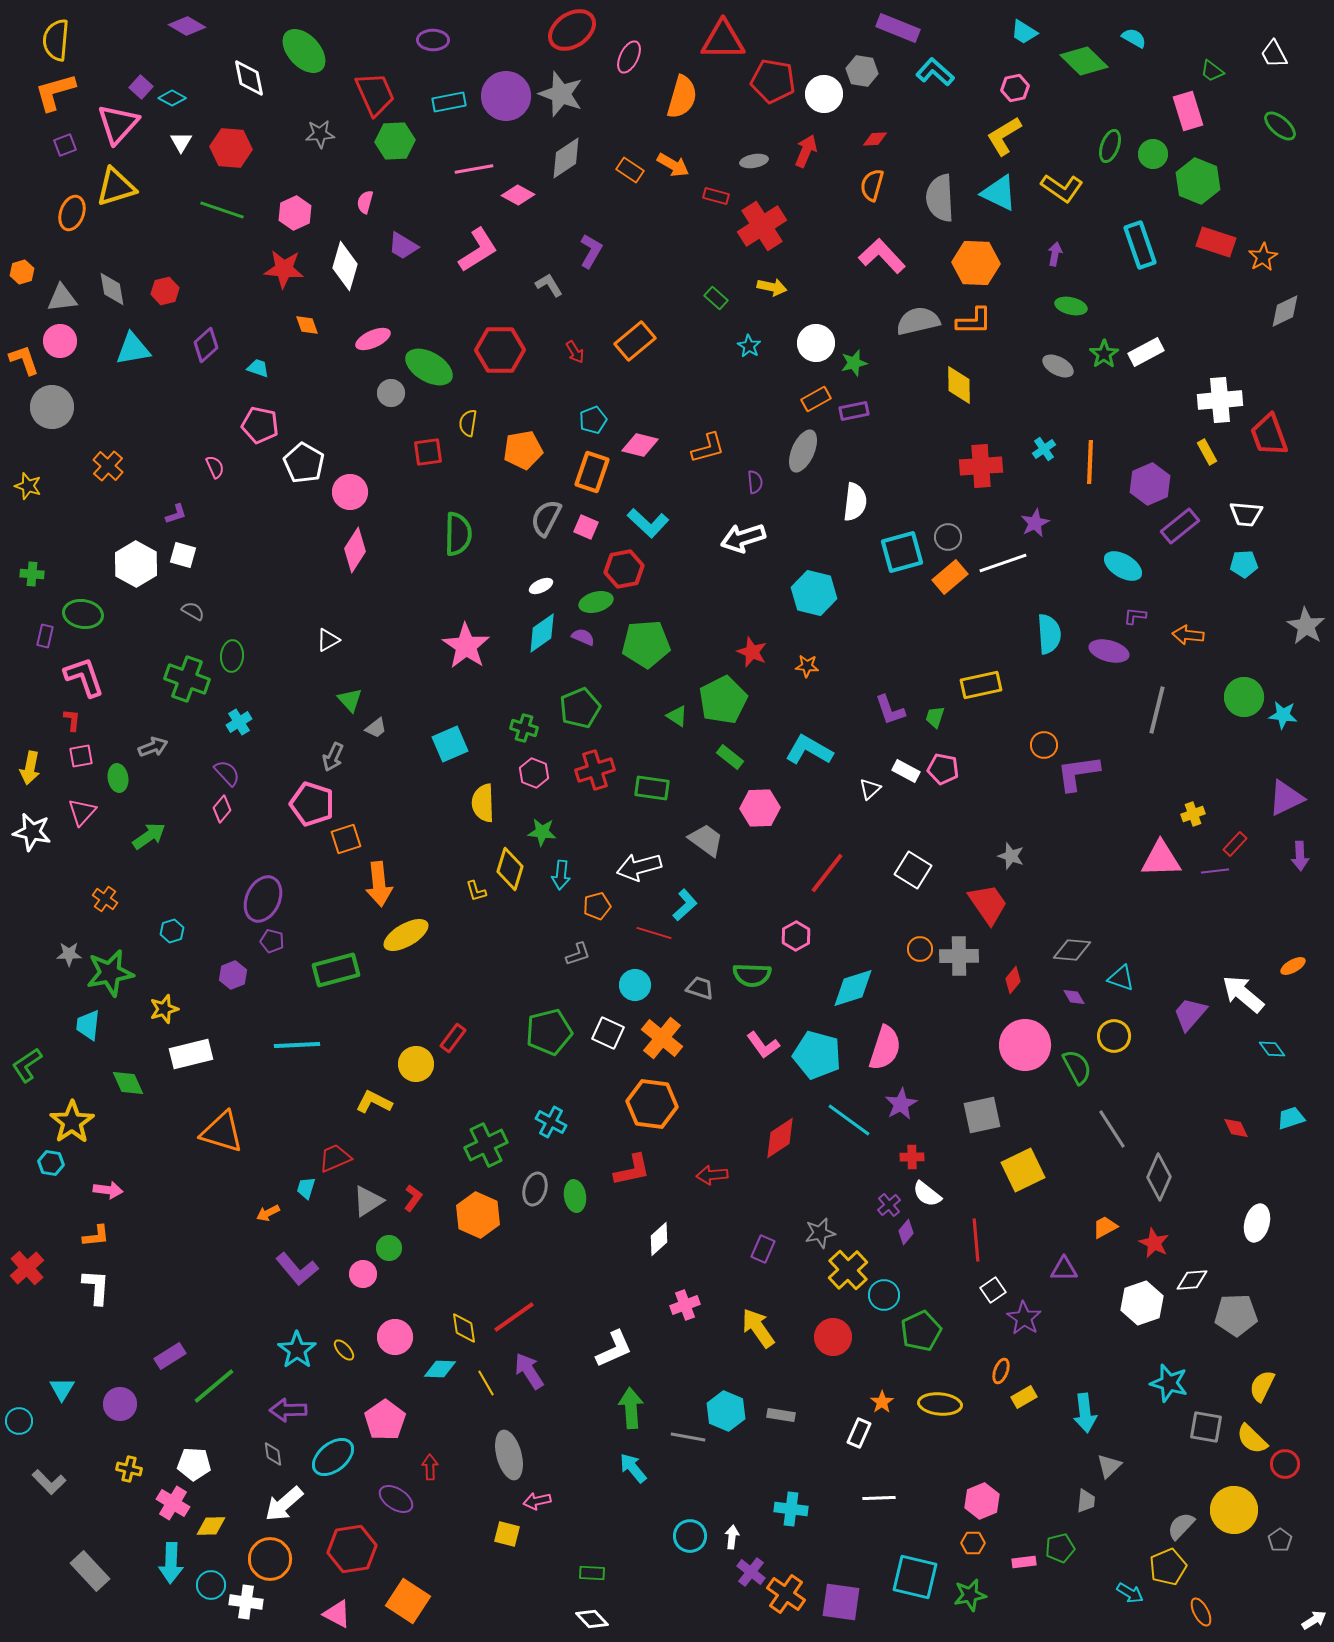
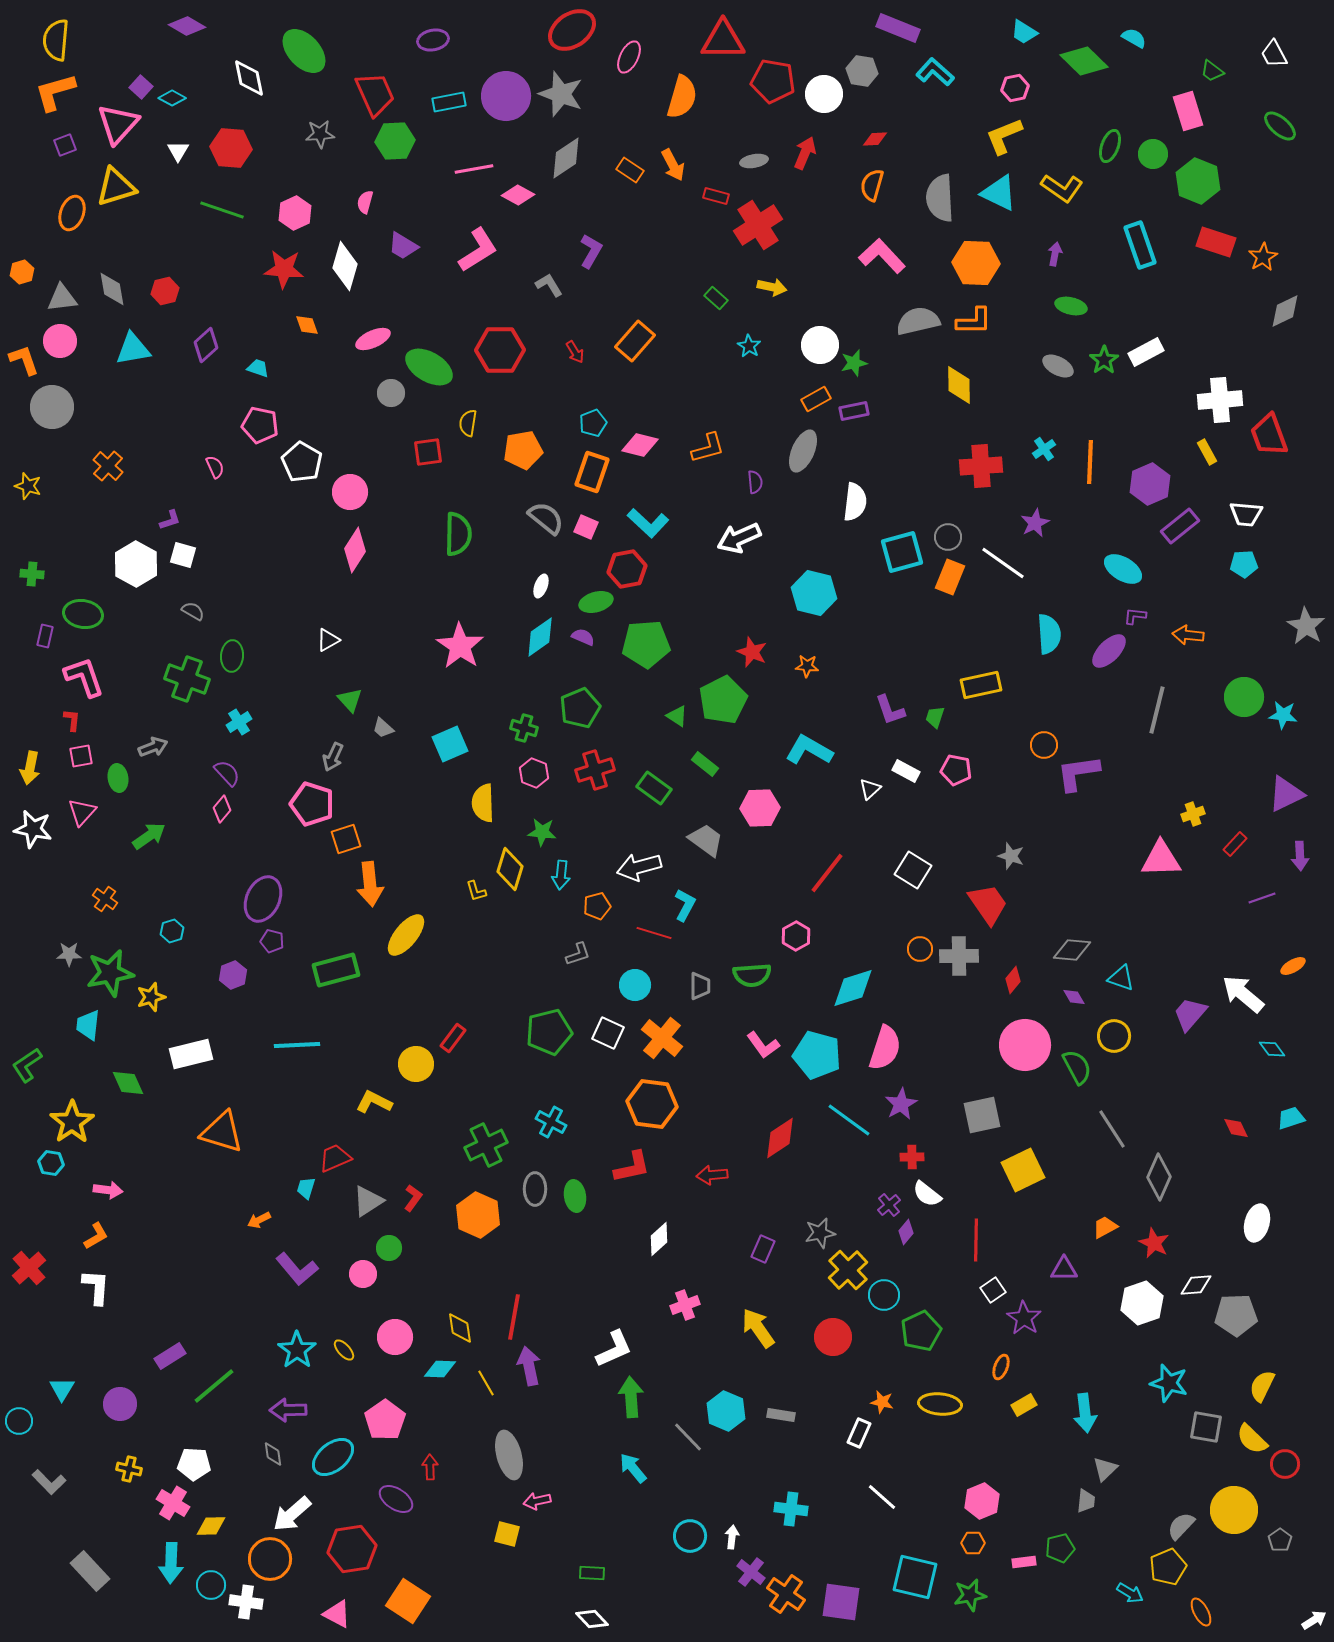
purple ellipse at (433, 40): rotated 12 degrees counterclockwise
yellow L-shape at (1004, 136): rotated 9 degrees clockwise
white triangle at (181, 142): moved 3 px left, 9 px down
red arrow at (806, 151): moved 1 px left, 2 px down
orange arrow at (673, 165): rotated 32 degrees clockwise
red cross at (762, 226): moved 4 px left, 1 px up
orange rectangle at (635, 341): rotated 9 degrees counterclockwise
white circle at (816, 343): moved 4 px right, 2 px down
green star at (1104, 354): moved 6 px down
cyan pentagon at (593, 420): moved 3 px down
white pentagon at (304, 463): moved 2 px left, 1 px up
purple L-shape at (176, 514): moved 6 px left, 6 px down
gray semicircle at (546, 518): rotated 102 degrees clockwise
white arrow at (743, 538): moved 4 px left; rotated 6 degrees counterclockwise
white line at (1003, 563): rotated 54 degrees clockwise
cyan ellipse at (1123, 566): moved 3 px down
red hexagon at (624, 569): moved 3 px right
orange rectangle at (950, 577): rotated 28 degrees counterclockwise
white ellipse at (541, 586): rotated 45 degrees counterclockwise
cyan diamond at (542, 633): moved 2 px left, 4 px down
pink star at (466, 646): moved 6 px left
purple ellipse at (1109, 651): rotated 60 degrees counterclockwise
gray trapezoid at (376, 728): moved 7 px right; rotated 80 degrees clockwise
green rectangle at (730, 757): moved 25 px left, 7 px down
pink pentagon at (943, 769): moved 13 px right, 1 px down
green rectangle at (652, 788): moved 2 px right; rotated 28 degrees clockwise
purple triangle at (1286, 798): moved 4 px up
white star at (32, 832): moved 1 px right, 3 px up
purple line at (1215, 871): moved 47 px right, 27 px down; rotated 12 degrees counterclockwise
orange arrow at (379, 884): moved 9 px left
cyan L-shape at (685, 905): rotated 20 degrees counterclockwise
yellow ellipse at (406, 935): rotated 21 degrees counterclockwise
green semicircle at (752, 975): rotated 6 degrees counterclockwise
gray trapezoid at (700, 988): moved 2 px up; rotated 72 degrees clockwise
yellow star at (164, 1009): moved 13 px left, 12 px up
red L-shape at (632, 1170): moved 3 px up
gray ellipse at (535, 1189): rotated 16 degrees counterclockwise
orange arrow at (268, 1213): moved 9 px left, 7 px down
orange L-shape at (96, 1236): rotated 24 degrees counterclockwise
red line at (976, 1240): rotated 6 degrees clockwise
red cross at (27, 1268): moved 2 px right
white diamond at (1192, 1280): moved 4 px right, 5 px down
red line at (514, 1317): rotated 45 degrees counterclockwise
yellow diamond at (464, 1328): moved 4 px left
purple arrow at (529, 1371): moved 5 px up; rotated 21 degrees clockwise
orange ellipse at (1001, 1371): moved 4 px up
yellow rectangle at (1024, 1397): moved 8 px down
orange star at (882, 1402): rotated 25 degrees counterclockwise
green arrow at (631, 1408): moved 11 px up
gray line at (688, 1437): rotated 36 degrees clockwise
gray triangle at (1109, 1466): moved 4 px left, 3 px down
white line at (879, 1498): moved 3 px right, 1 px up; rotated 44 degrees clockwise
white arrow at (284, 1504): moved 8 px right, 10 px down
